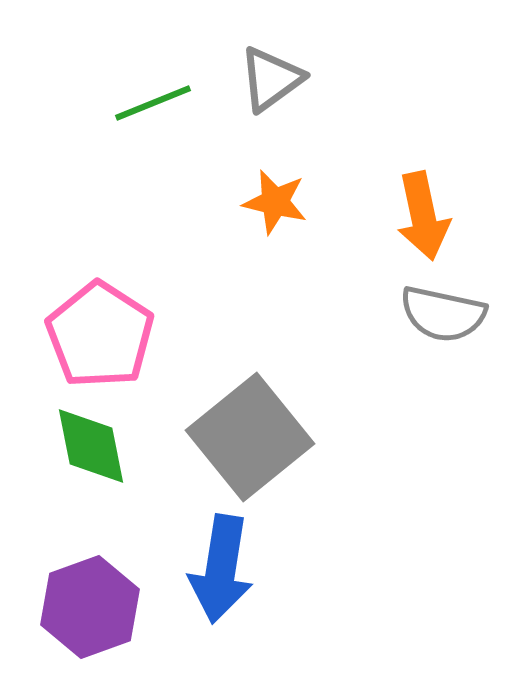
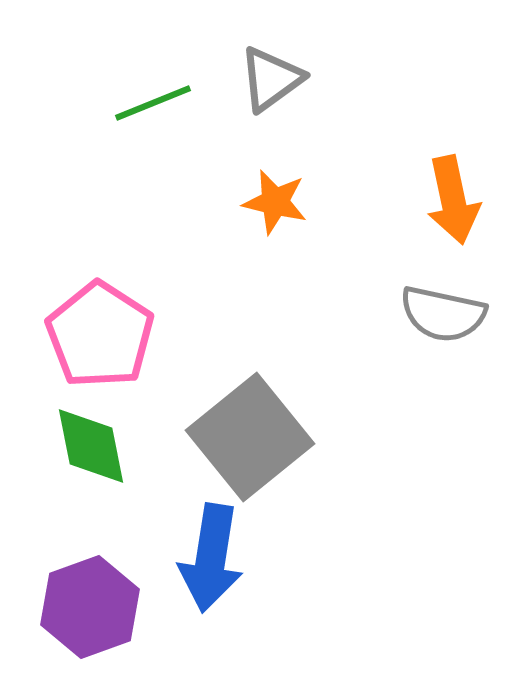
orange arrow: moved 30 px right, 16 px up
blue arrow: moved 10 px left, 11 px up
